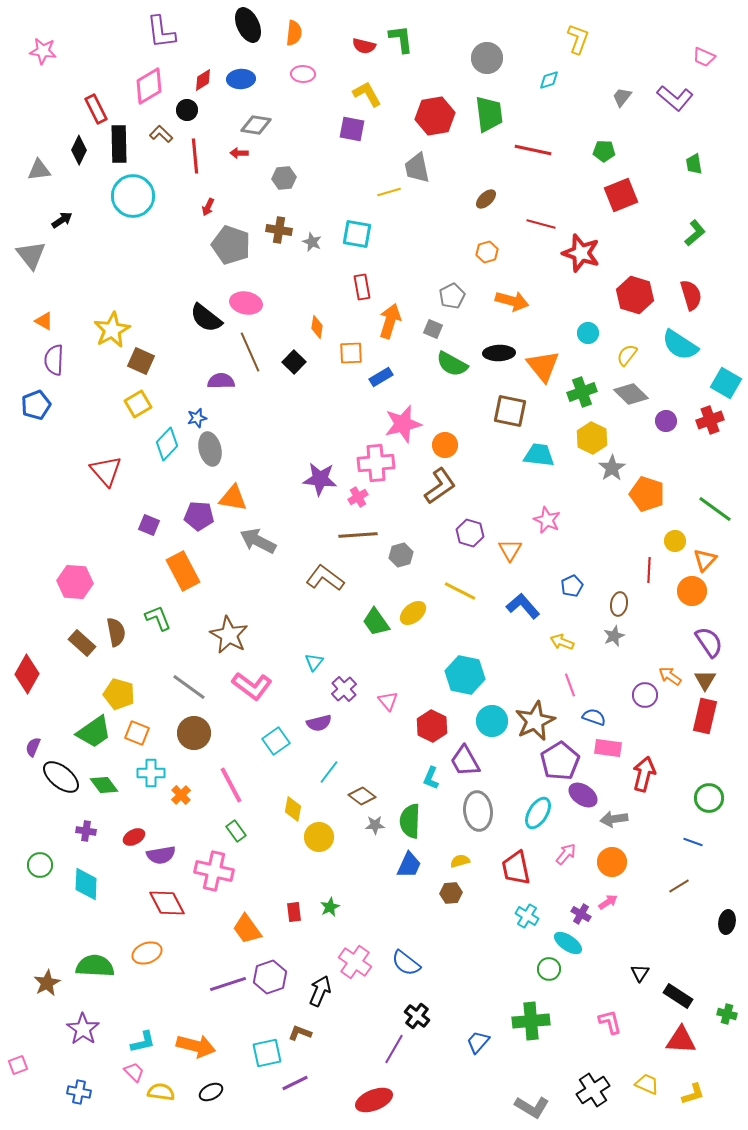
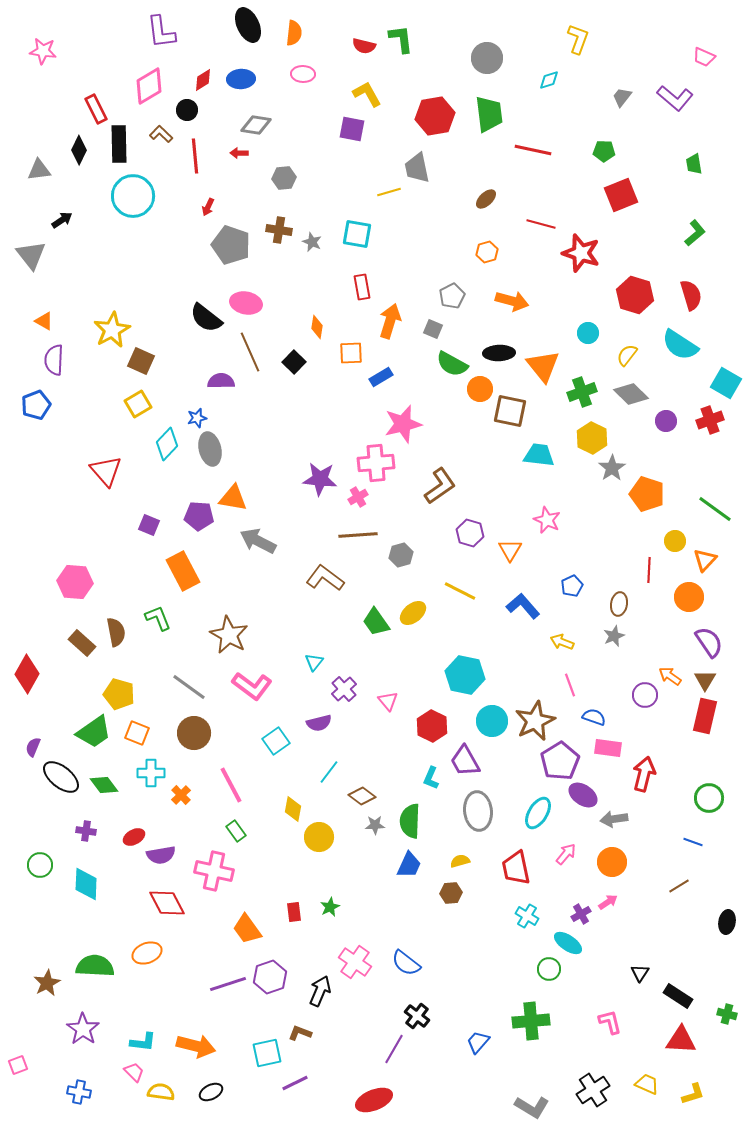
orange circle at (445, 445): moved 35 px right, 56 px up
orange circle at (692, 591): moved 3 px left, 6 px down
purple cross at (581, 914): rotated 30 degrees clockwise
cyan L-shape at (143, 1042): rotated 20 degrees clockwise
